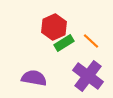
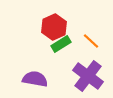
green rectangle: moved 3 px left, 1 px down
purple semicircle: moved 1 px right, 1 px down
